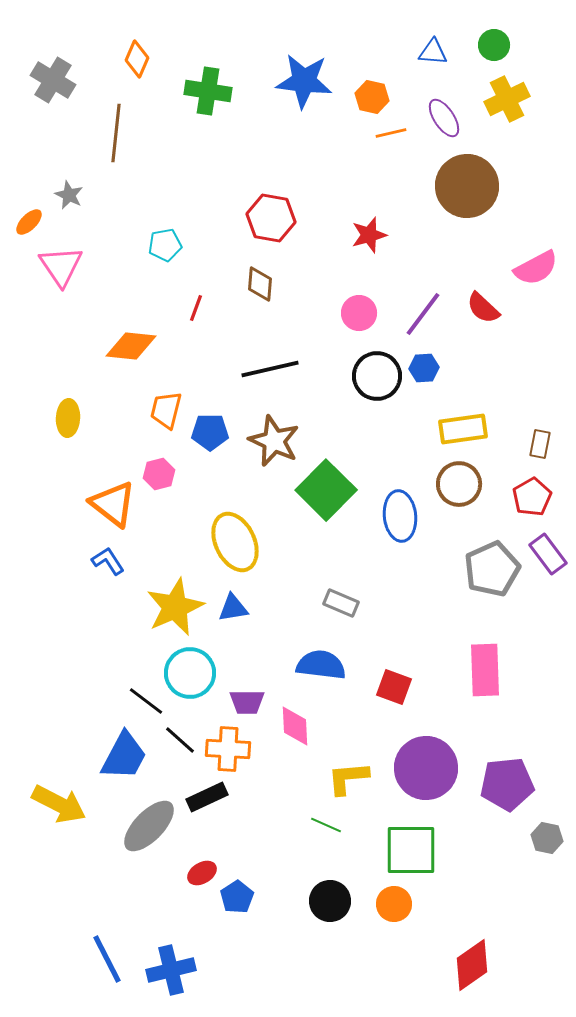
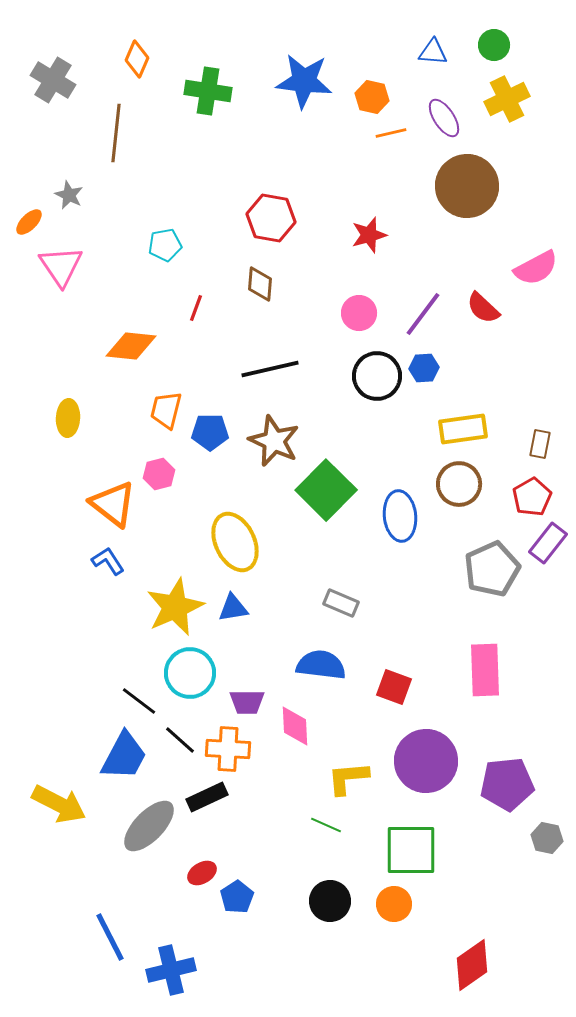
purple rectangle at (548, 554): moved 11 px up; rotated 75 degrees clockwise
black line at (146, 701): moved 7 px left
purple circle at (426, 768): moved 7 px up
blue line at (107, 959): moved 3 px right, 22 px up
